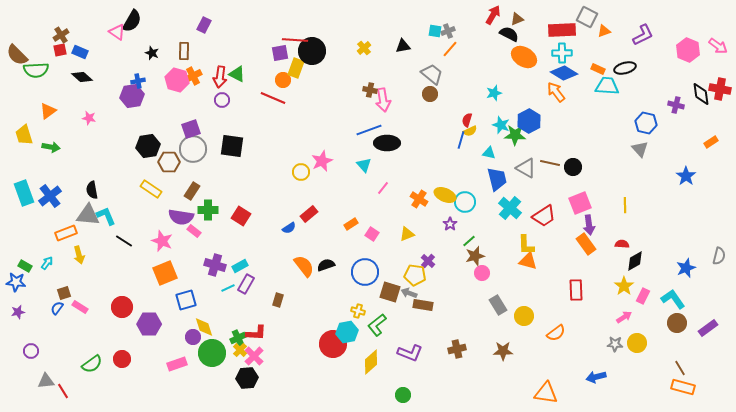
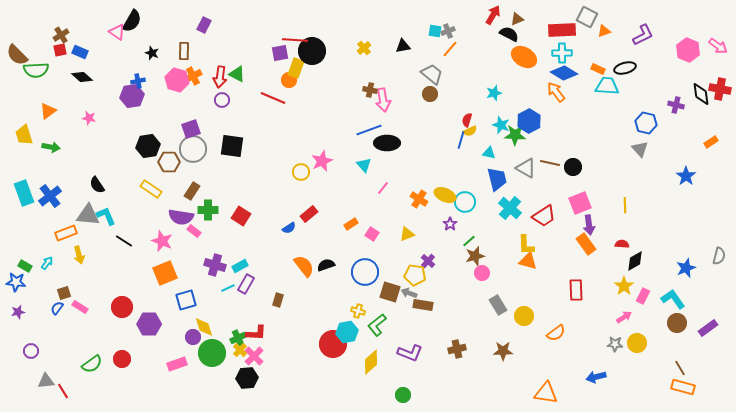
orange circle at (283, 80): moved 6 px right
black semicircle at (92, 190): moved 5 px right, 5 px up; rotated 24 degrees counterclockwise
